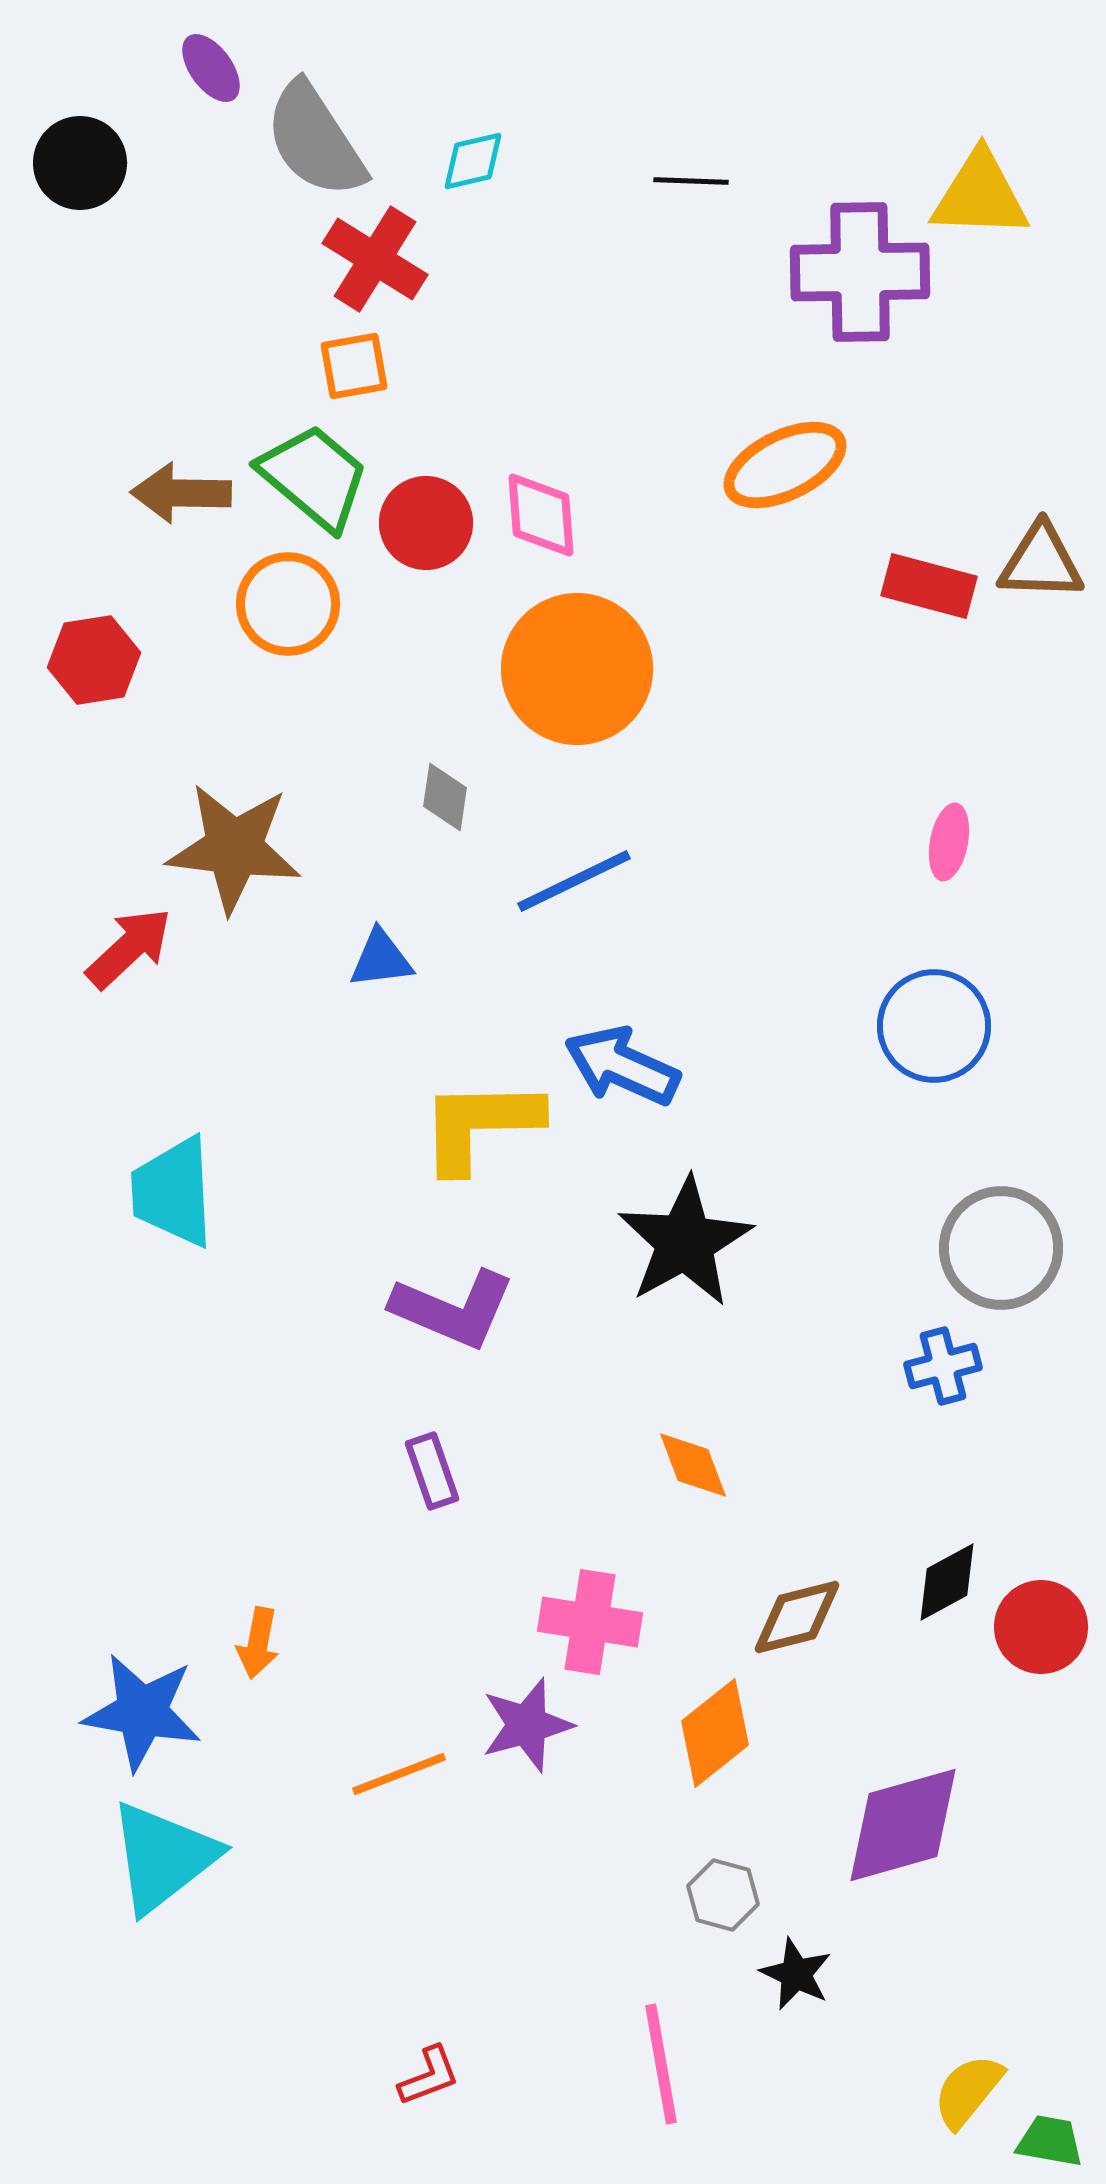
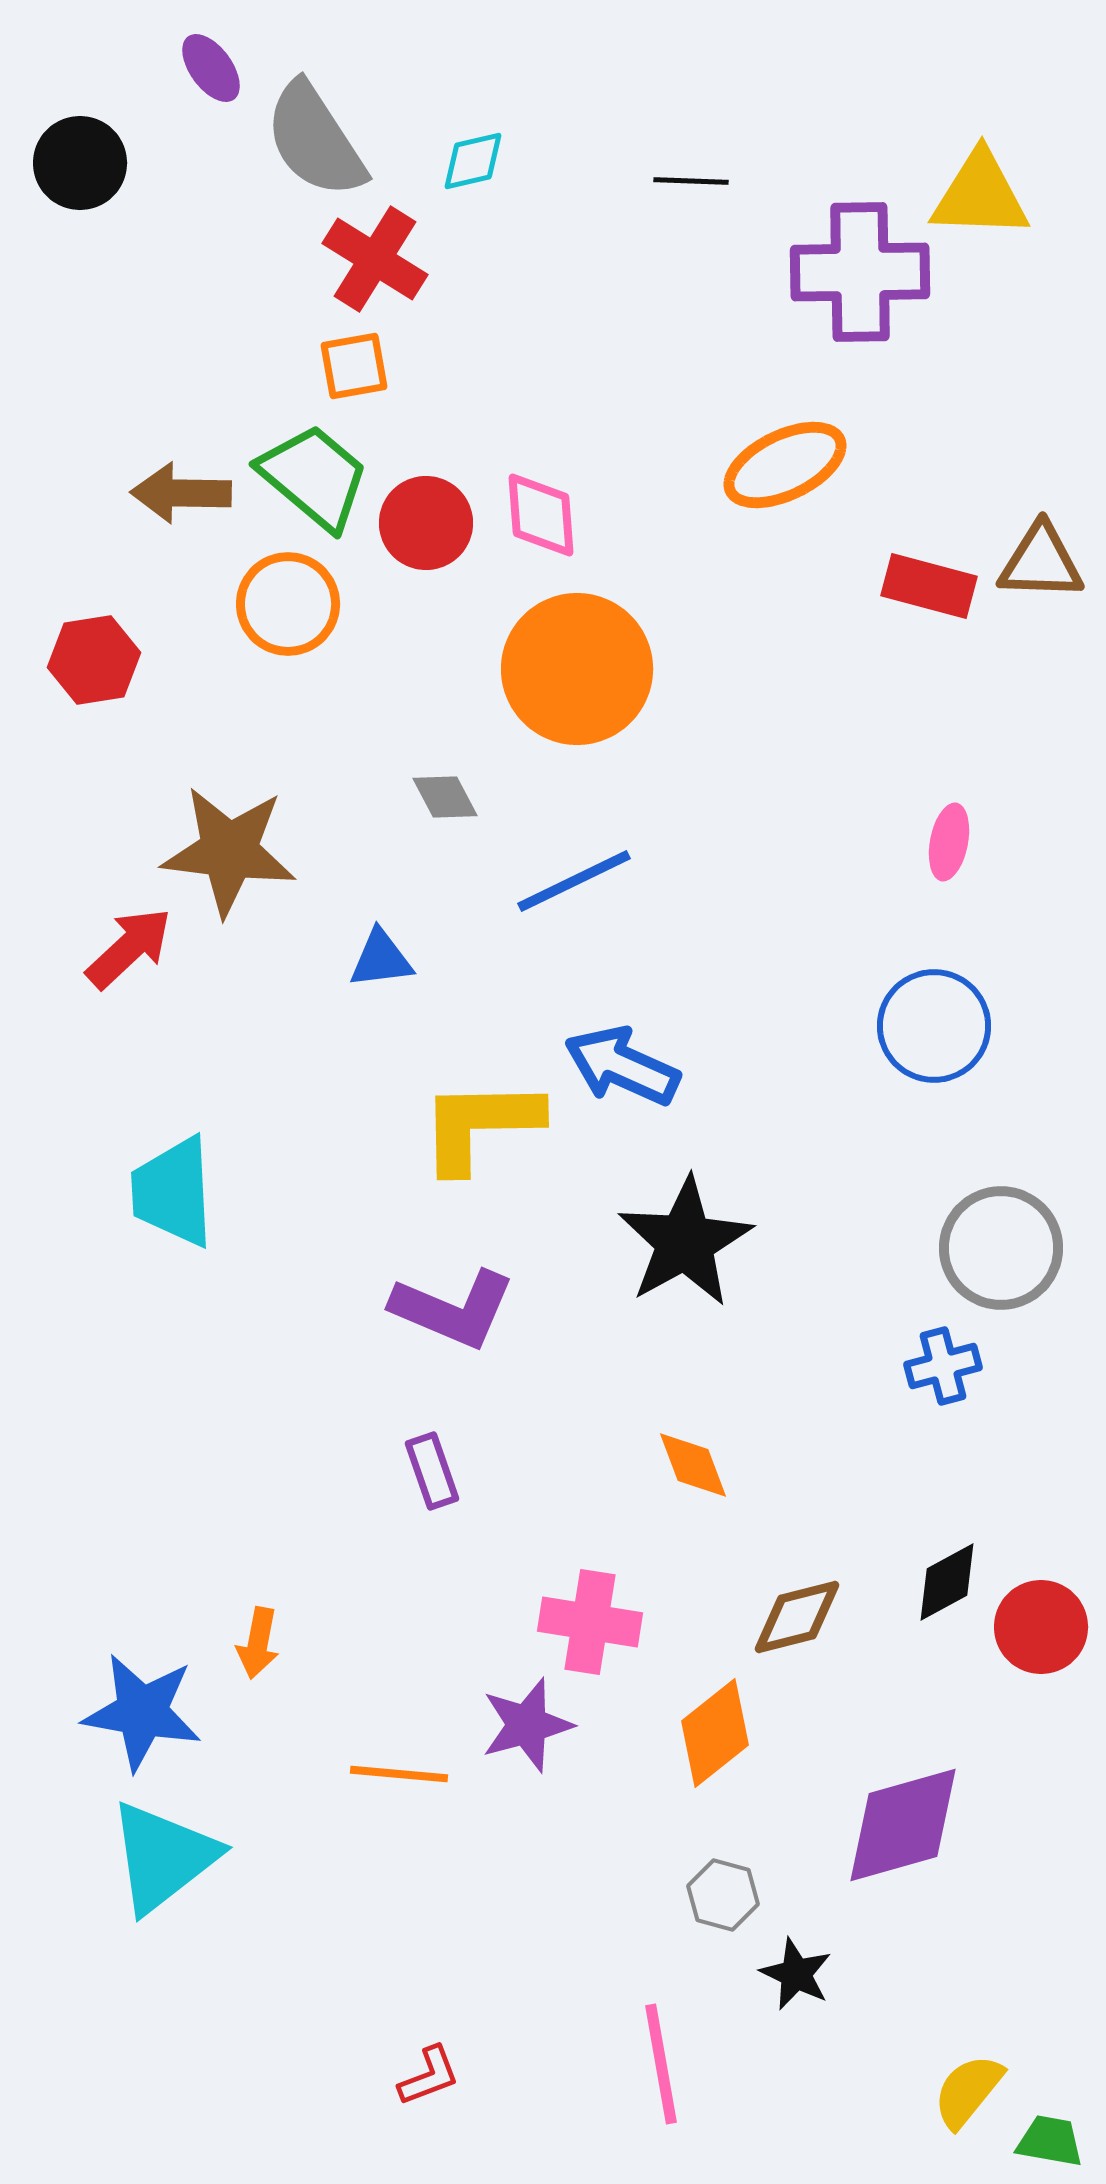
gray diamond at (445, 797): rotated 36 degrees counterclockwise
brown star at (234, 848): moved 5 px left, 3 px down
orange line at (399, 1774): rotated 26 degrees clockwise
